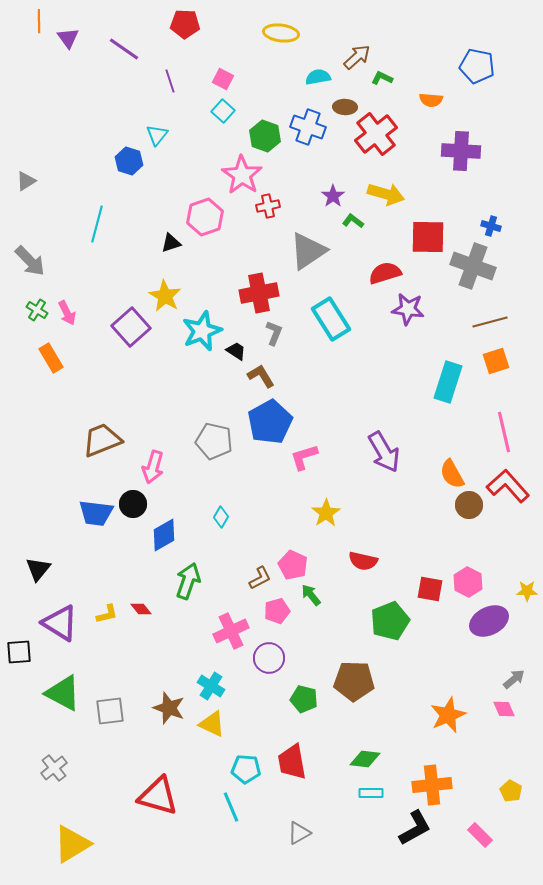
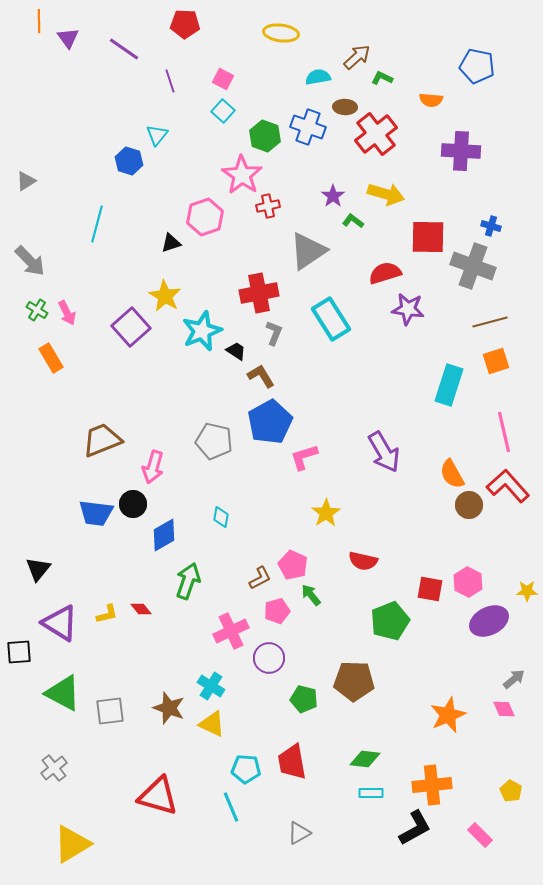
cyan rectangle at (448, 382): moved 1 px right, 3 px down
cyan diamond at (221, 517): rotated 20 degrees counterclockwise
